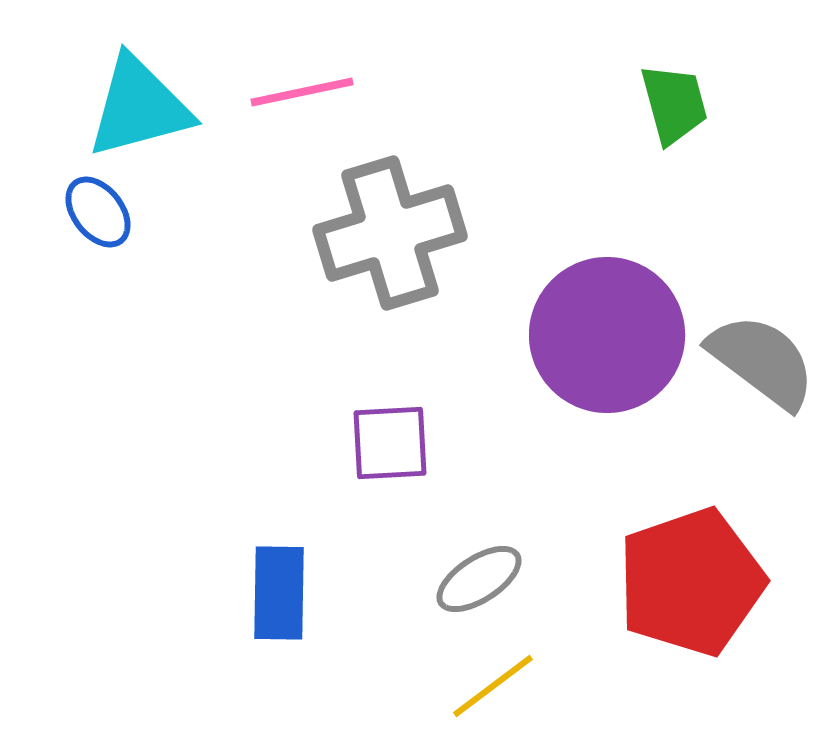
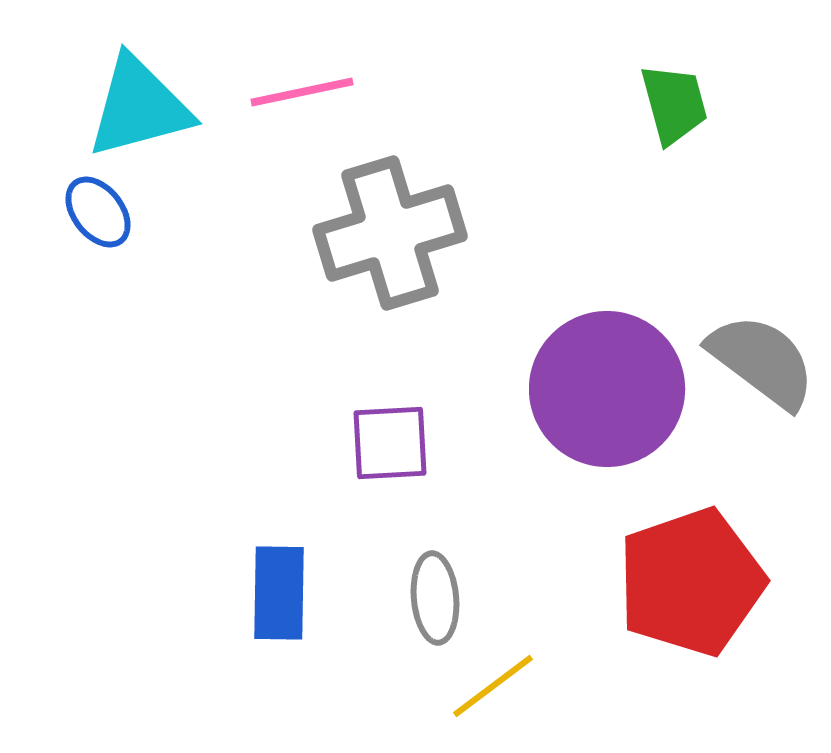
purple circle: moved 54 px down
gray ellipse: moved 44 px left, 19 px down; rotated 62 degrees counterclockwise
